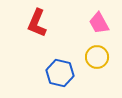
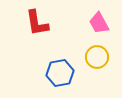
red L-shape: rotated 32 degrees counterclockwise
blue hexagon: rotated 24 degrees counterclockwise
